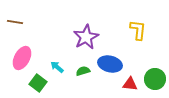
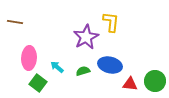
yellow L-shape: moved 27 px left, 8 px up
pink ellipse: moved 7 px right; rotated 25 degrees counterclockwise
blue ellipse: moved 1 px down
green circle: moved 2 px down
